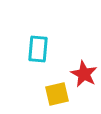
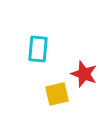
red star: rotated 8 degrees counterclockwise
